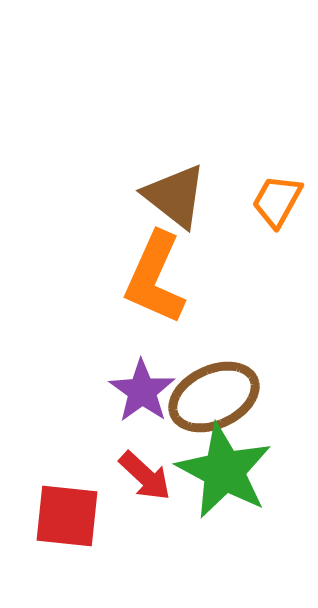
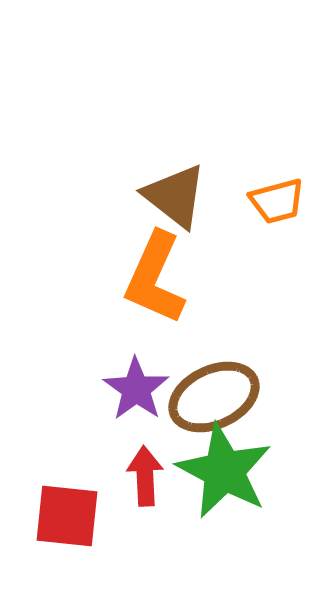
orange trapezoid: rotated 134 degrees counterclockwise
purple star: moved 6 px left, 2 px up
red arrow: rotated 136 degrees counterclockwise
